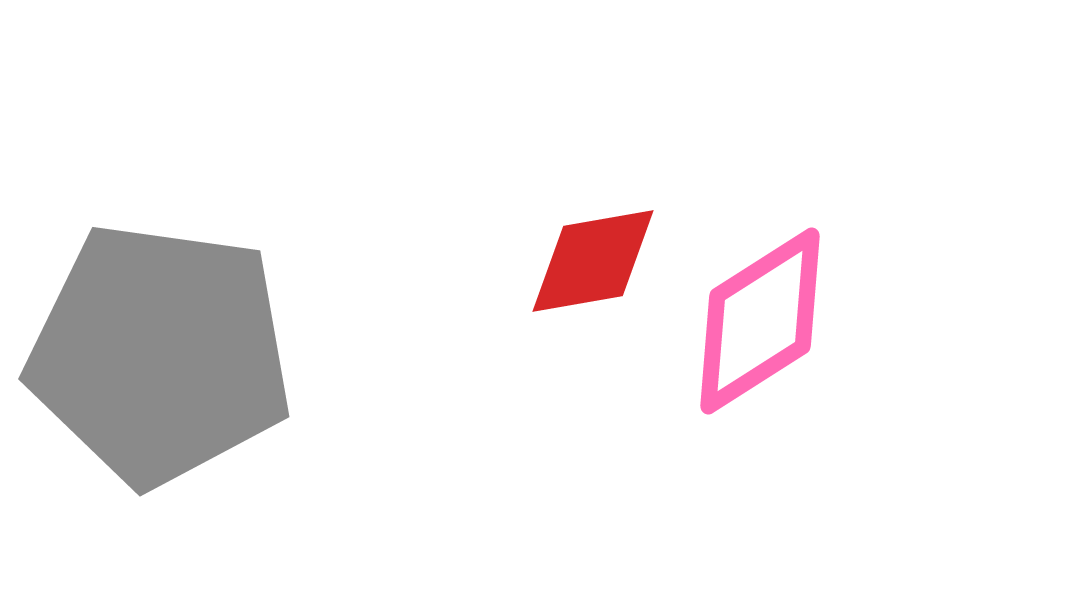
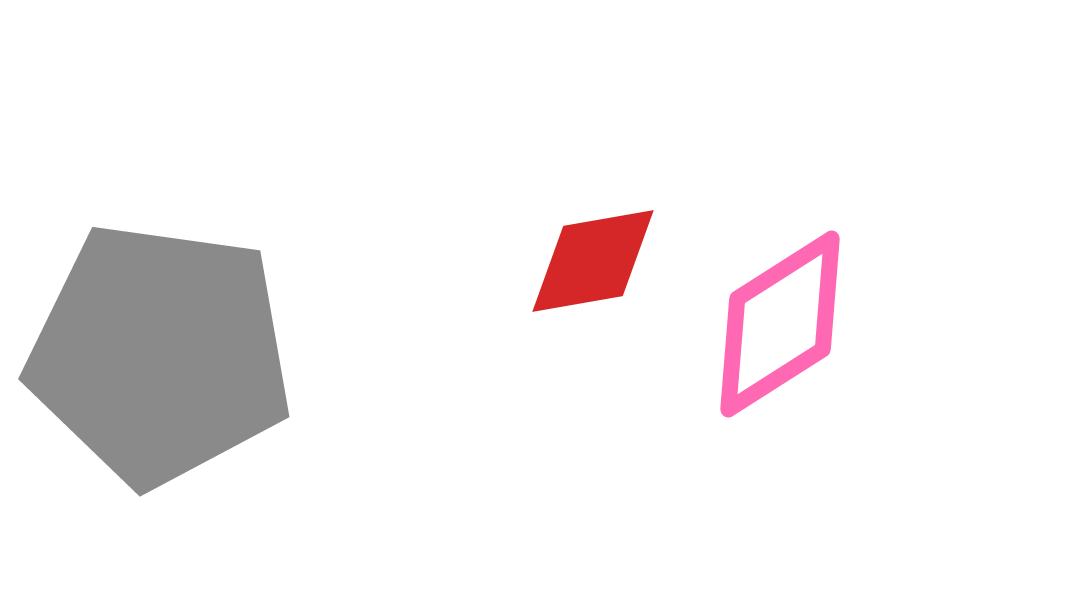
pink diamond: moved 20 px right, 3 px down
